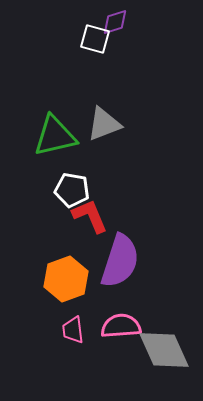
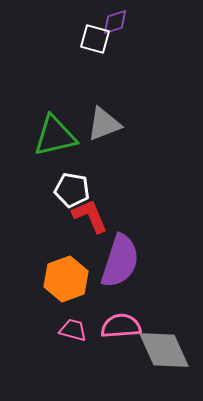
pink trapezoid: rotated 112 degrees clockwise
